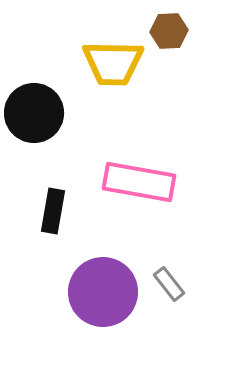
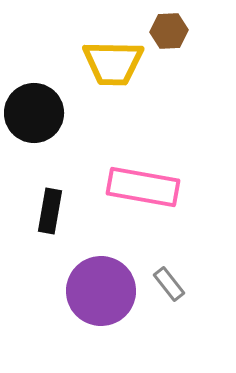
pink rectangle: moved 4 px right, 5 px down
black rectangle: moved 3 px left
purple circle: moved 2 px left, 1 px up
